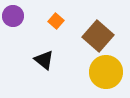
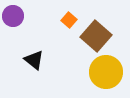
orange square: moved 13 px right, 1 px up
brown square: moved 2 px left
black triangle: moved 10 px left
